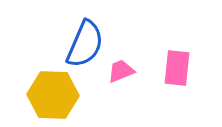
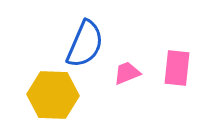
pink trapezoid: moved 6 px right, 2 px down
